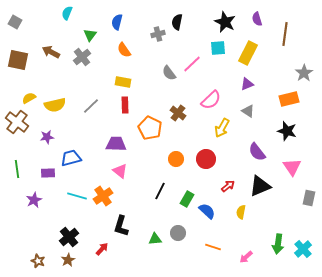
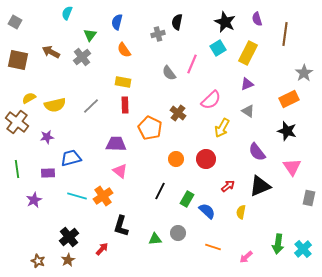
cyan square at (218, 48): rotated 28 degrees counterclockwise
pink line at (192, 64): rotated 24 degrees counterclockwise
orange rectangle at (289, 99): rotated 12 degrees counterclockwise
